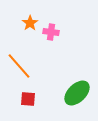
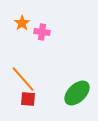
orange star: moved 8 px left
pink cross: moved 9 px left
orange line: moved 4 px right, 13 px down
